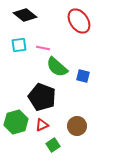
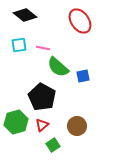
red ellipse: moved 1 px right
green semicircle: moved 1 px right
blue square: rotated 24 degrees counterclockwise
black pentagon: rotated 8 degrees clockwise
red triangle: rotated 16 degrees counterclockwise
